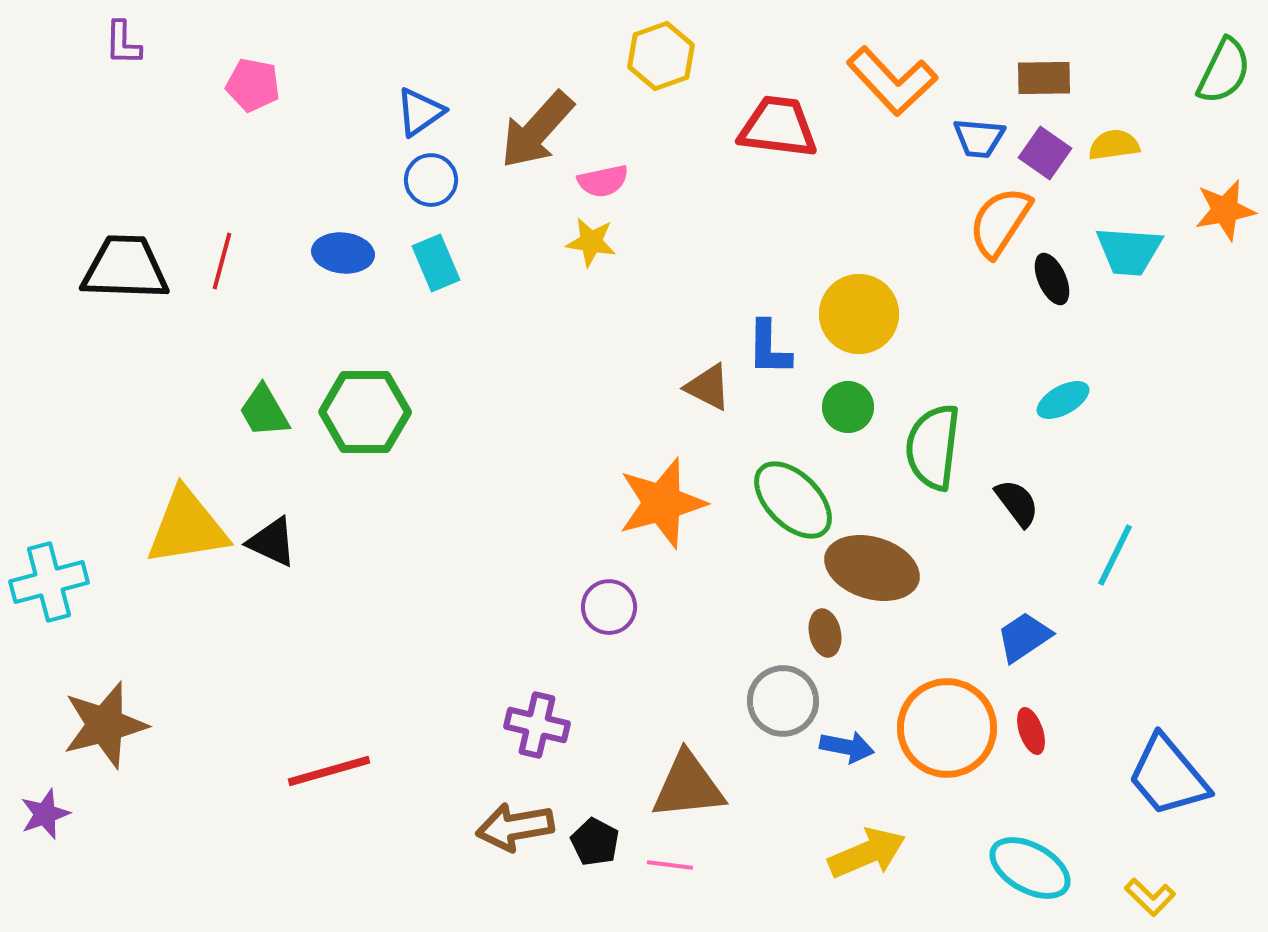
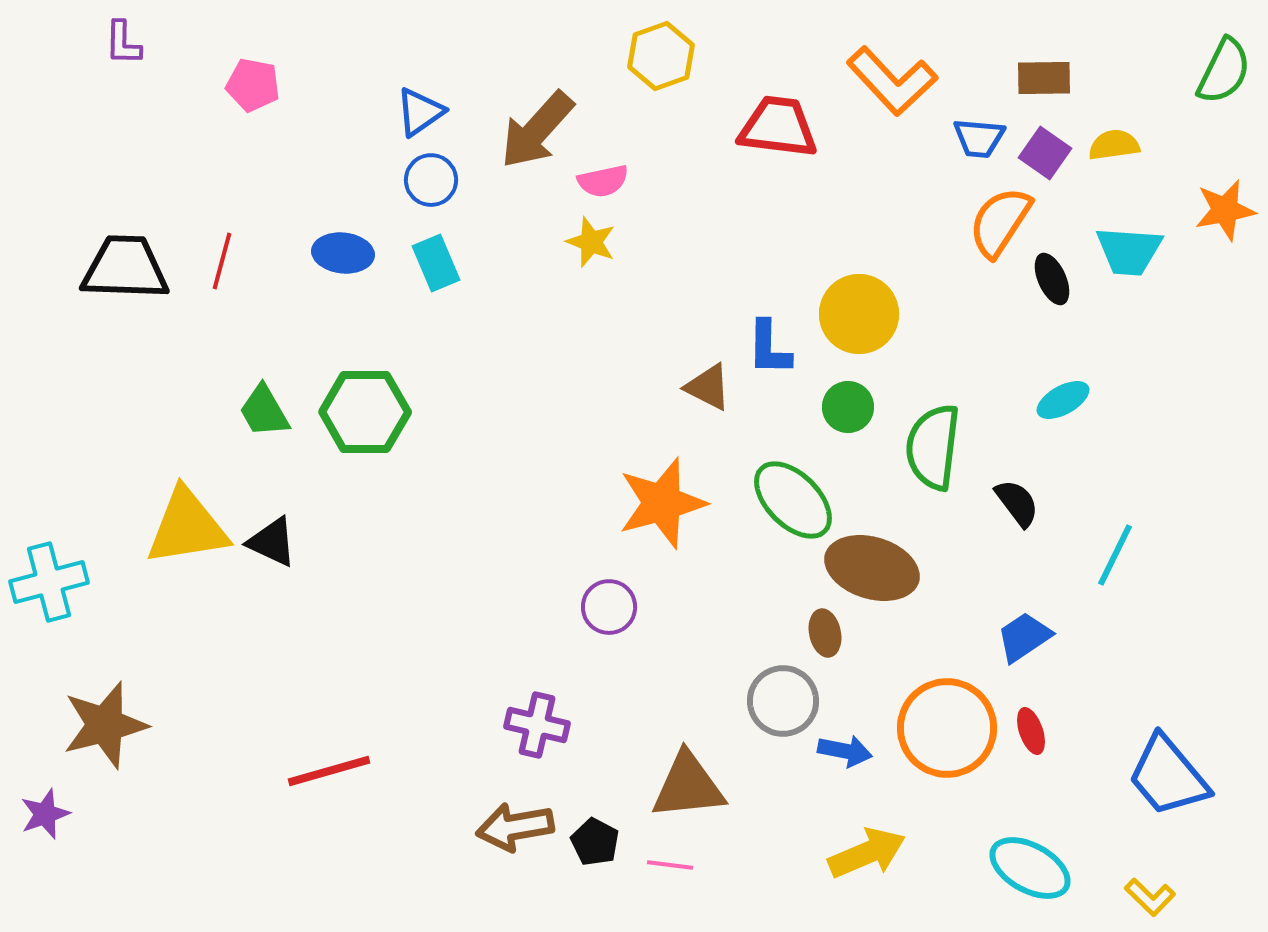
yellow star at (591, 242): rotated 12 degrees clockwise
blue arrow at (847, 747): moved 2 px left, 4 px down
